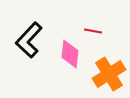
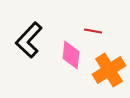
pink diamond: moved 1 px right, 1 px down
orange cross: moved 4 px up
